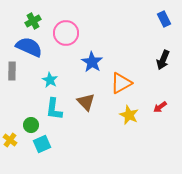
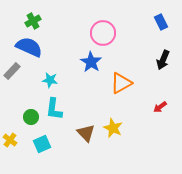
blue rectangle: moved 3 px left, 3 px down
pink circle: moved 37 px right
blue star: moved 1 px left
gray rectangle: rotated 42 degrees clockwise
cyan star: rotated 21 degrees counterclockwise
brown triangle: moved 31 px down
yellow star: moved 16 px left, 13 px down
green circle: moved 8 px up
